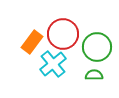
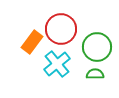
red circle: moved 2 px left, 5 px up
cyan cross: moved 4 px right
green semicircle: moved 1 px right, 1 px up
